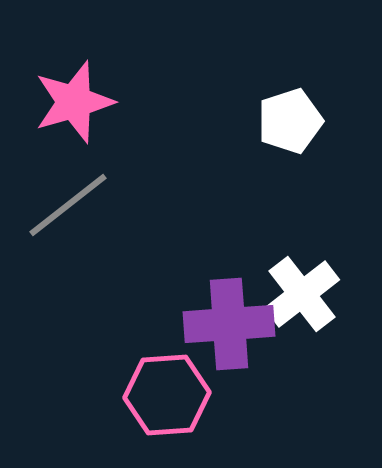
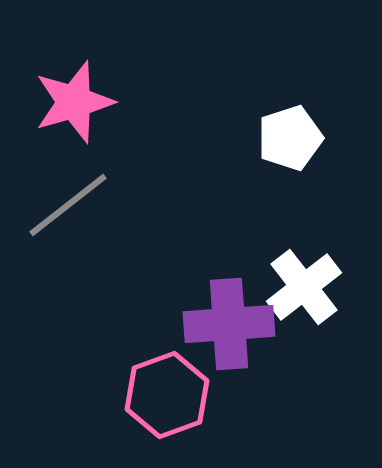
white pentagon: moved 17 px down
white cross: moved 2 px right, 7 px up
pink hexagon: rotated 16 degrees counterclockwise
